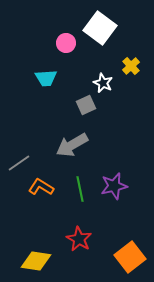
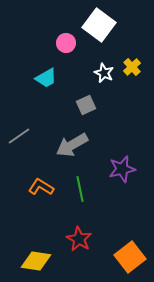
white square: moved 1 px left, 3 px up
yellow cross: moved 1 px right, 1 px down
cyan trapezoid: rotated 25 degrees counterclockwise
white star: moved 1 px right, 10 px up
gray line: moved 27 px up
purple star: moved 8 px right, 17 px up
